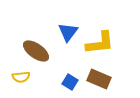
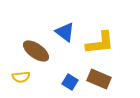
blue triangle: moved 3 px left; rotated 30 degrees counterclockwise
